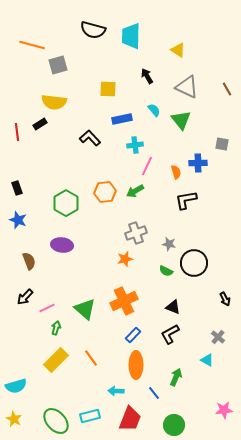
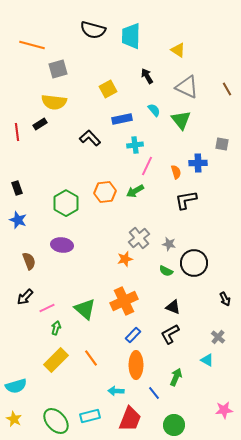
gray square at (58, 65): moved 4 px down
yellow square at (108, 89): rotated 30 degrees counterclockwise
gray cross at (136, 233): moved 3 px right, 5 px down; rotated 20 degrees counterclockwise
